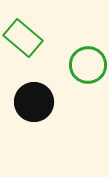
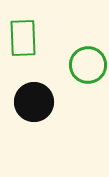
green rectangle: rotated 48 degrees clockwise
